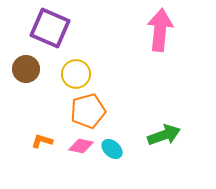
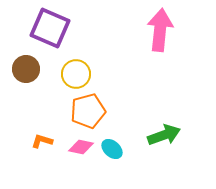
pink diamond: moved 1 px down
